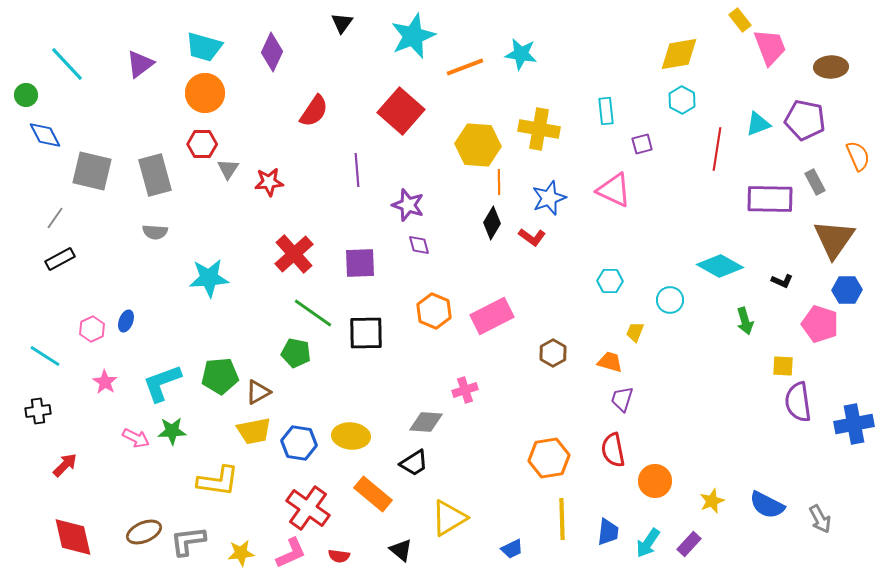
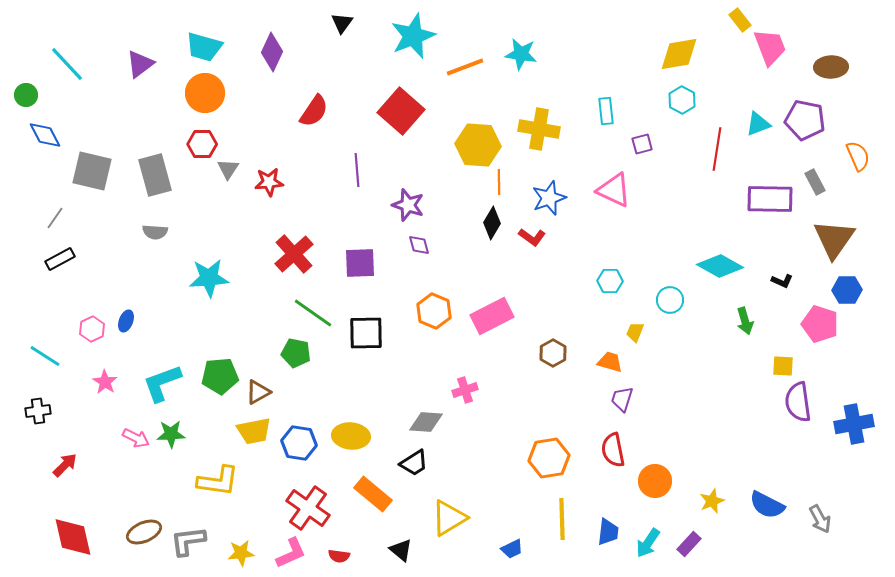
green star at (172, 431): moved 1 px left, 3 px down
